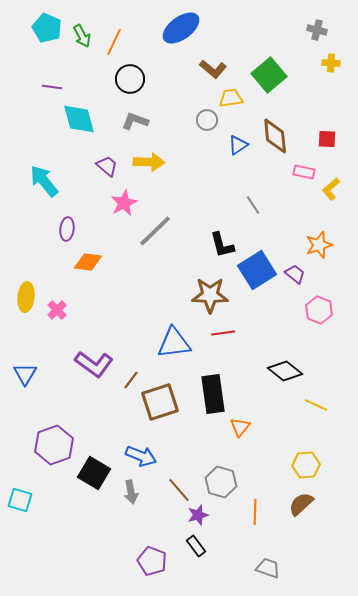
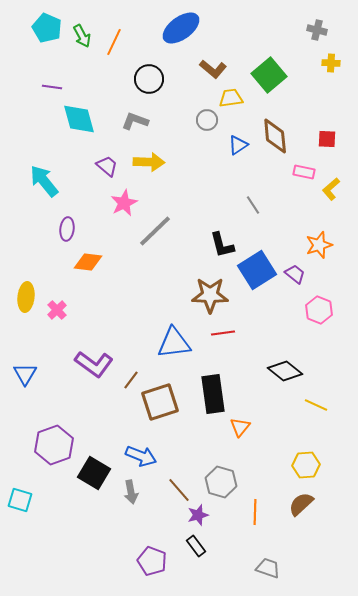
black circle at (130, 79): moved 19 px right
